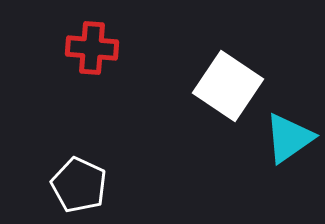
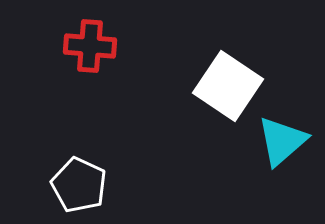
red cross: moved 2 px left, 2 px up
cyan triangle: moved 7 px left, 3 px down; rotated 6 degrees counterclockwise
